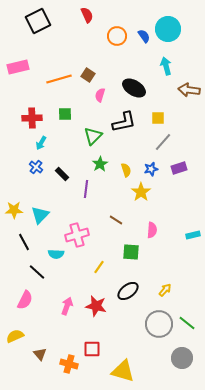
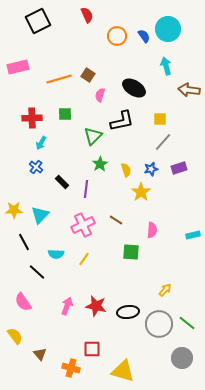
yellow square at (158, 118): moved 2 px right, 1 px down
black L-shape at (124, 122): moved 2 px left, 1 px up
black rectangle at (62, 174): moved 8 px down
pink cross at (77, 235): moved 6 px right, 10 px up; rotated 10 degrees counterclockwise
yellow line at (99, 267): moved 15 px left, 8 px up
black ellipse at (128, 291): moved 21 px down; rotated 30 degrees clockwise
pink semicircle at (25, 300): moved 2 px left, 2 px down; rotated 120 degrees clockwise
yellow semicircle at (15, 336): rotated 78 degrees clockwise
orange cross at (69, 364): moved 2 px right, 4 px down
